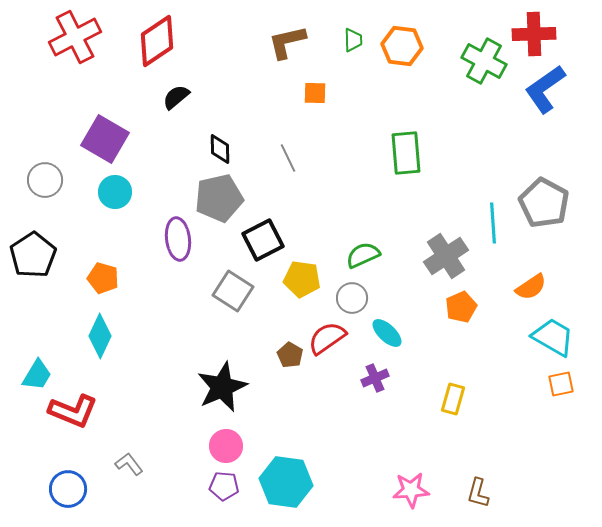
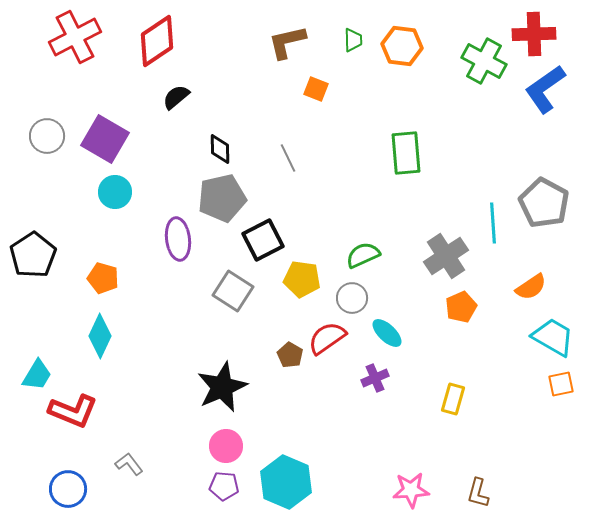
orange square at (315, 93): moved 1 px right, 4 px up; rotated 20 degrees clockwise
gray circle at (45, 180): moved 2 px right, 44 px up
gray pentagon at (219, 198): moved 3 px right
cyan hexagon at (286, 482): rotated 15 degrees clockwise
